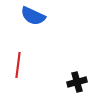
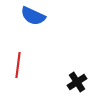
black cross: rotated 18 degrees counterclockwise
